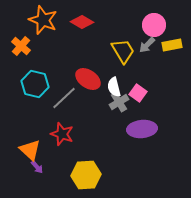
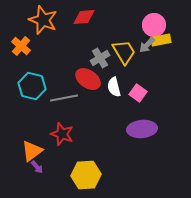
red diamond: moved 2 px right, 5 px up; rotated 35 degrees counterclockwise
yellow rectangle: moved 11 px left, 5 px up
yellow trapezoid: moved 1 px right, 1 px down
cyan hexagon: moved 3 px left, 2 px down
gray line: rotated 32 degrees clockwise
gray cross: moved 19 px left, 44 px up
orange triangle: moved 2 px right, 1 px down; rotated 40 degrees clockwise
